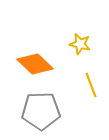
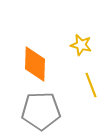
yellow star: moved 1 px right, 1 px down
orange diamond: rotated 48 degrees clockwise
